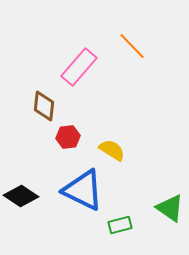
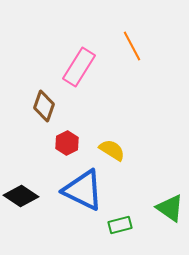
orange line: rotated 16 degrees clockwise
pink rectangle: rotated 9 degrees counterclockwise
brown diamond: rotated 12 degrees clockwise
red hexagon: moved 1 px left, 6 px down; rotated 20 degrees counterclockwise
